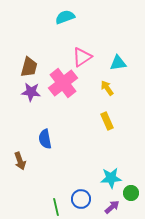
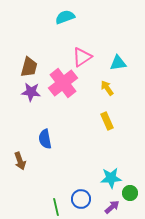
green circle: moved 1 px left
